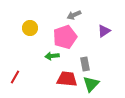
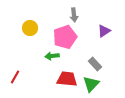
gray arrow: rotated 72 degrees counterclockwise
gray rectangle: moved 10 px right; rotated 32 degrees counterclockwise
